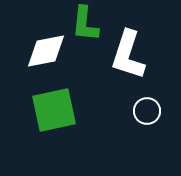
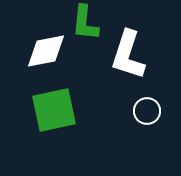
green L-shape: moved 1 px up
